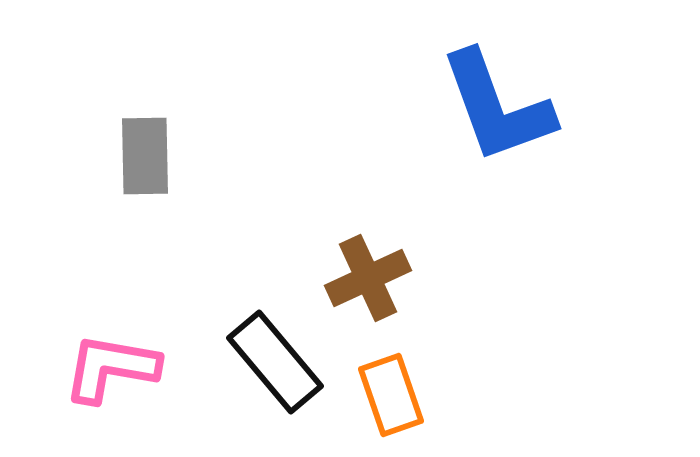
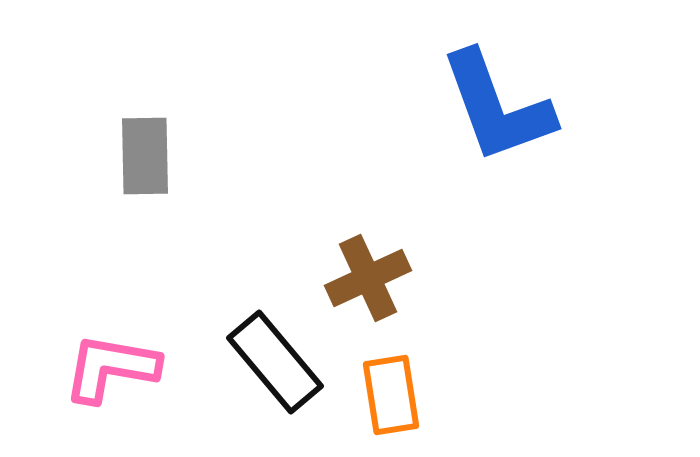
orange rectangle: rotated 10 degrees clockwise
